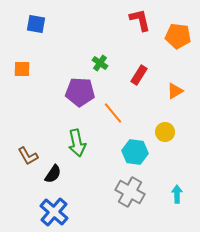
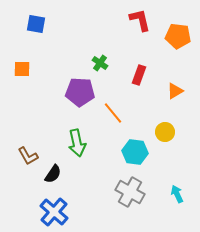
red rectangle: rotated 12 degrees counterclockwise
cyan arrow: rotated 24 degrees counterclockwise
